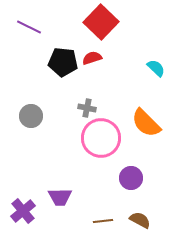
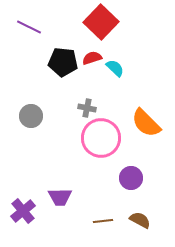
cyan semicircle: moved 41 px left
